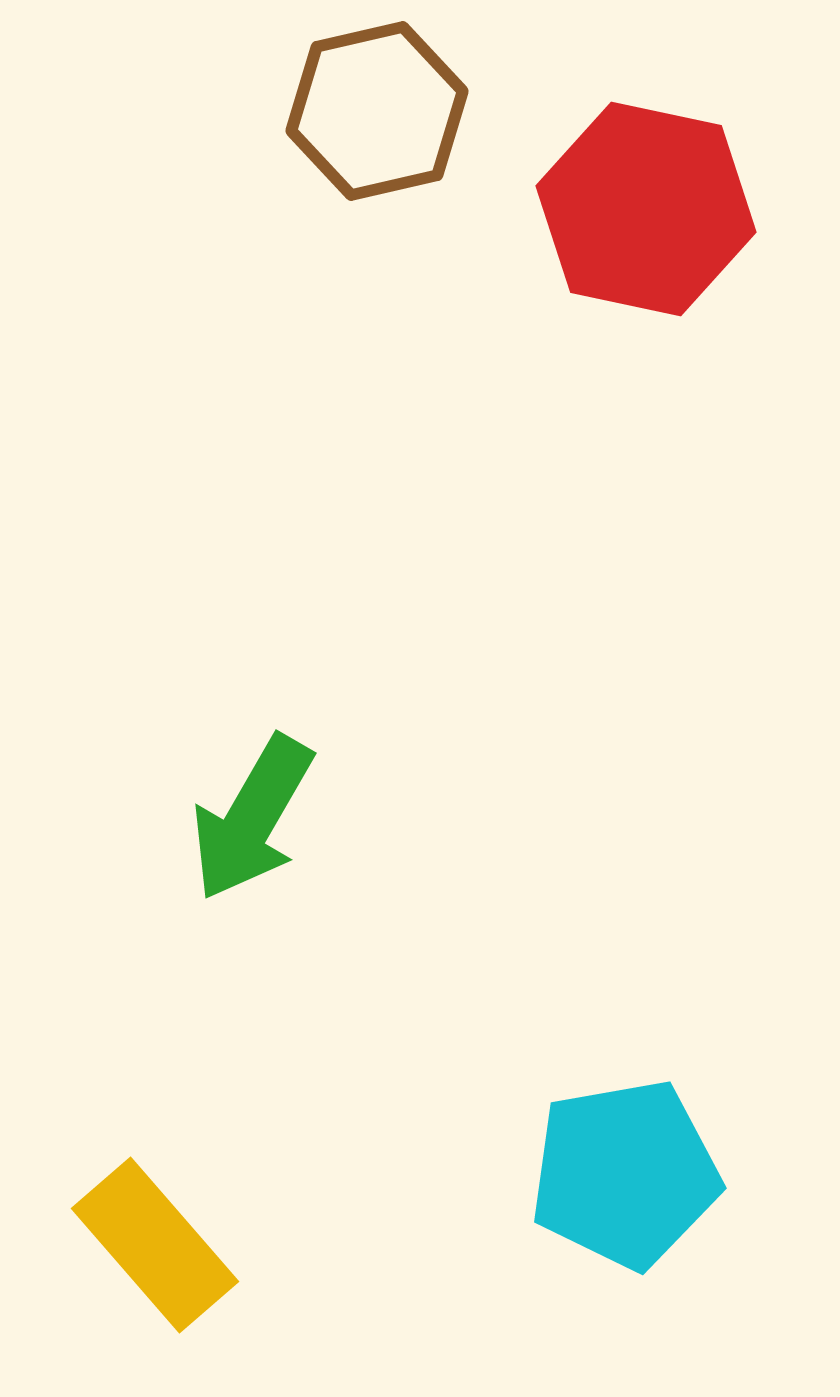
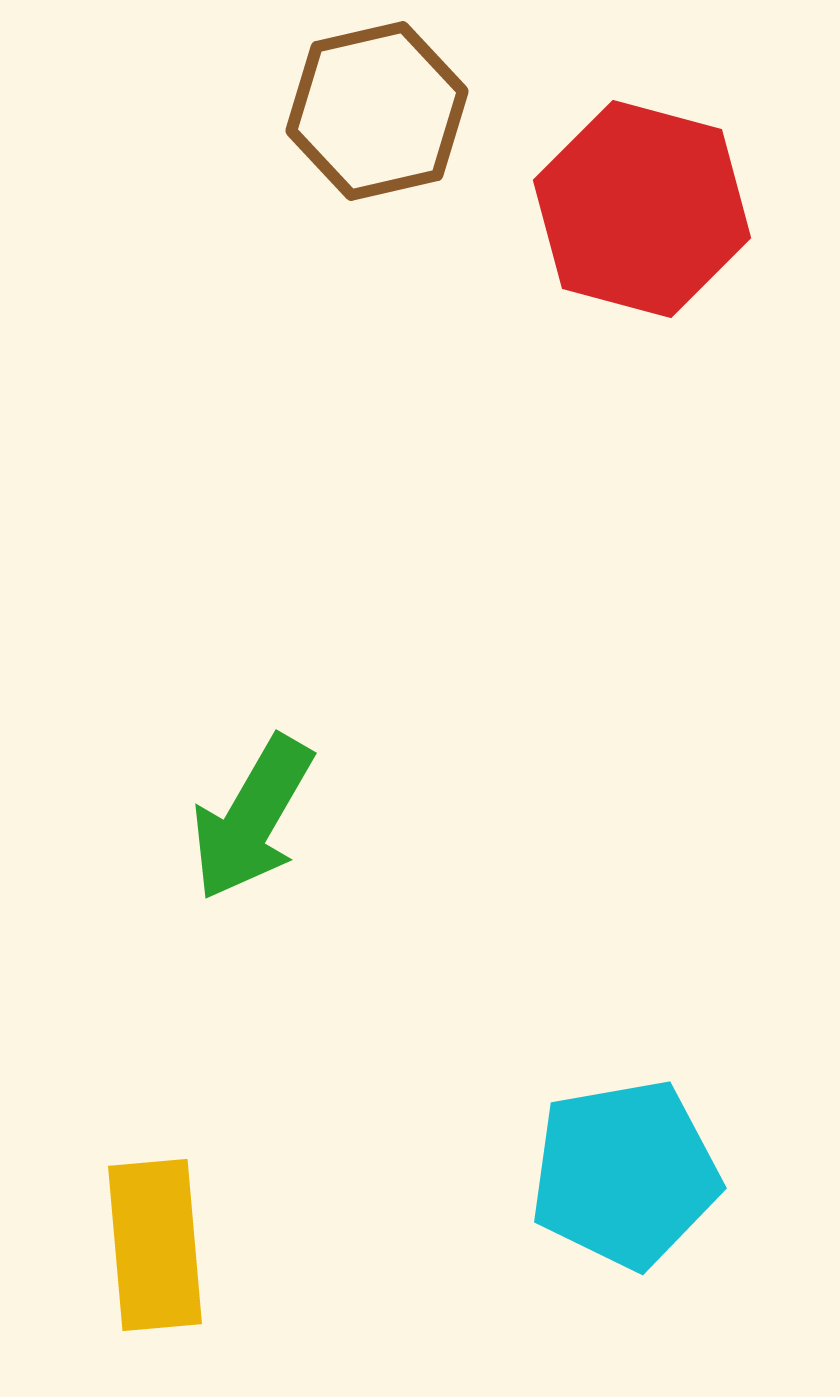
red hexagon: moved 4 px left; rotated 3 degrees clockwise
yellow rectangle: rotated 36 degrees clockwise
